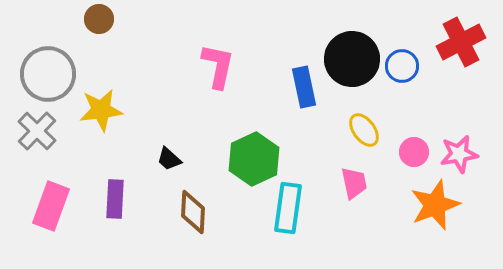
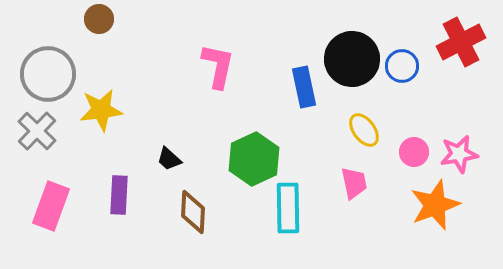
purple rectangle: moved 4 px right, 4 px up
cyan rectangle: rotated 9 degrees counterclockwise
